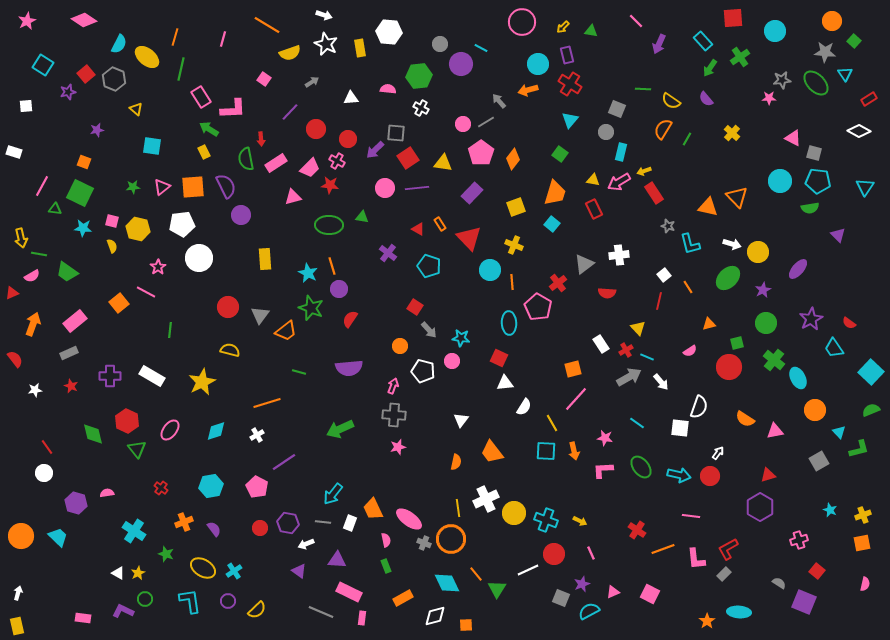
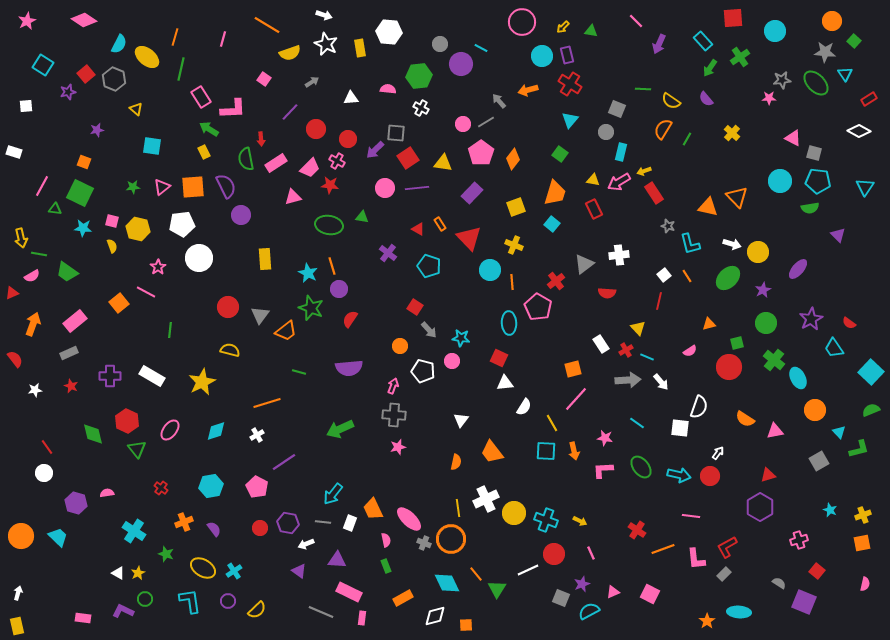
cyan circle at (538, 64): moved 4 px right, 8 px up
green ellipse at (329, 225): rotated 8 degrees clockwise
red cross at (558, 283): moved 2 px left, 2 px up
orange line at (688, 287): moved 1 px left, 11 px up
gray arrow at (629, 377): moved 1 px left, 3 px down; rotated 25 degrees clockwise
pink ellipse at (409, 519): rotated 8 degrees clockwise
red L-shape at (728, 549): moved 1 px left, 2 px up
